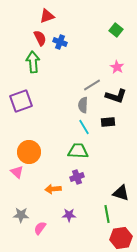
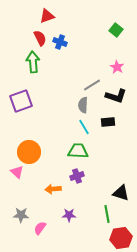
purple cross: moved 1 px up
